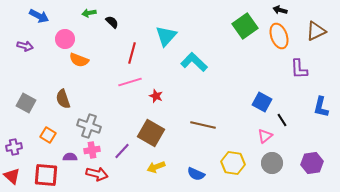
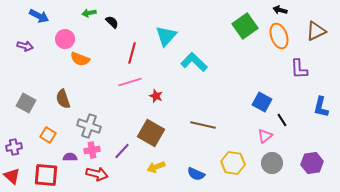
orange semicircle: moved 1 px right, 1 px up
